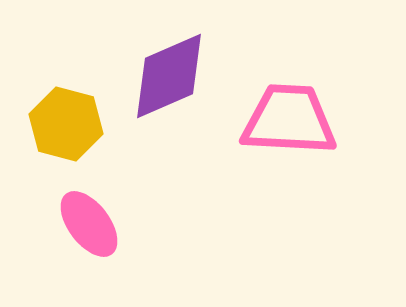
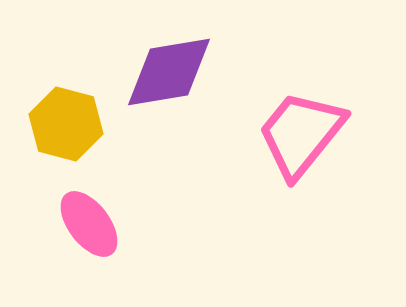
purple diamond: moved 4 px up; rotated 14 degrees clockwise
pink trapezoid: moved 12 px right, 14 px down; rotated 54 degrees counterclockwise
